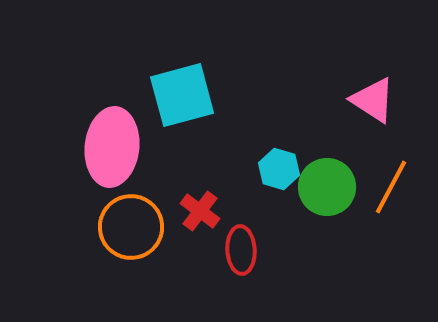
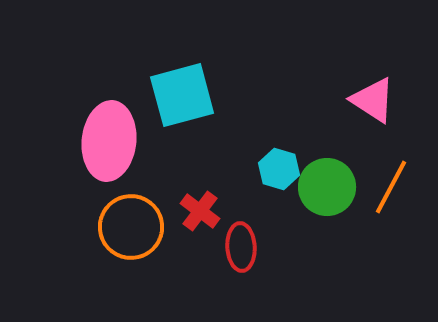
pink ellipse: moved 3 px left, 6 px up
red ellipse: moved 3 px up
